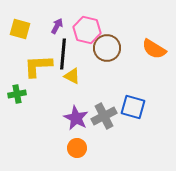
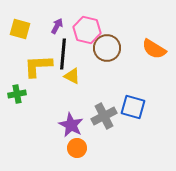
purple star: moved 5 px left, 7 px down
